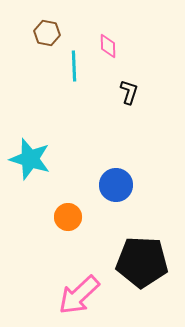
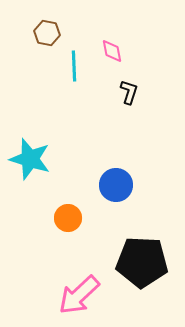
pink diamond: moved 4 px right, 5 px down; rotated 10 degrees counterclockwise
orange circle: moved 1 px down
